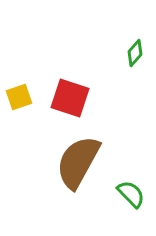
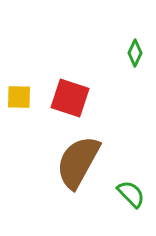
green diamond: rotated 16 degrees counterclockwise
yellow square: rotated 20 degrees clockwise
